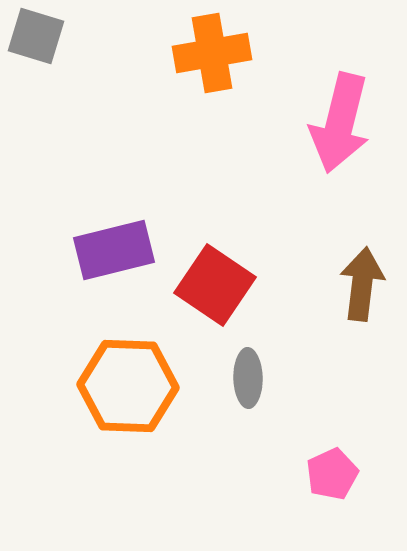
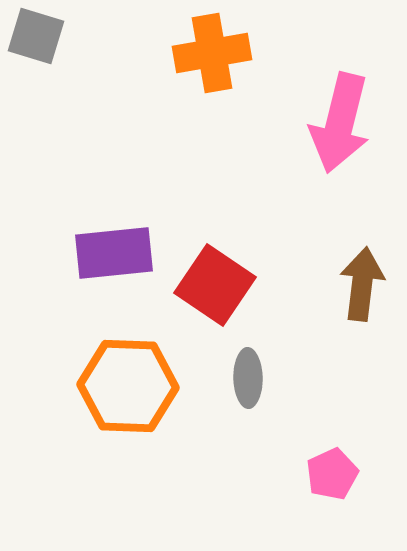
purple rectangle: moved 3 px down; rotated 8 degrees clockwise
